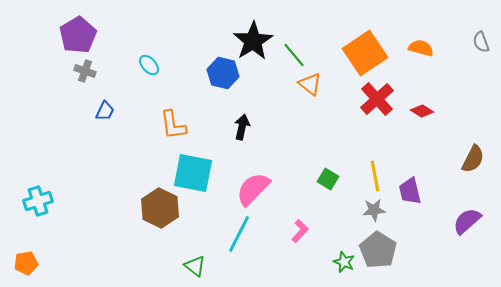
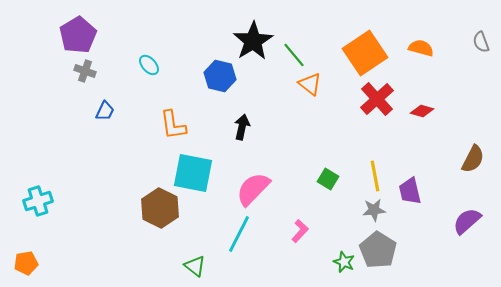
blue hexagon: moved 3 px left, 3 px down
red diamond: rotated 15 degrees counterclockwise
